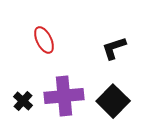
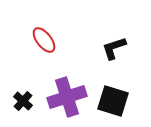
red ellipse: rotated 12 degrees counterclockwise
purple cross: moved 3 px right, 1 px down; rotated 12 degrees counterclockwise
black square: rotated 28 degrees counterclockwise
